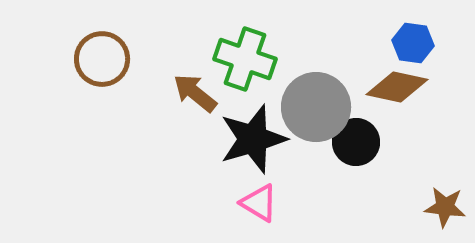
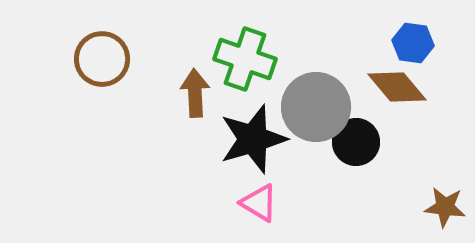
brown diamond: rotated 38 degrees clockwise
brown arrow: rotated 48 degrees clockwise
